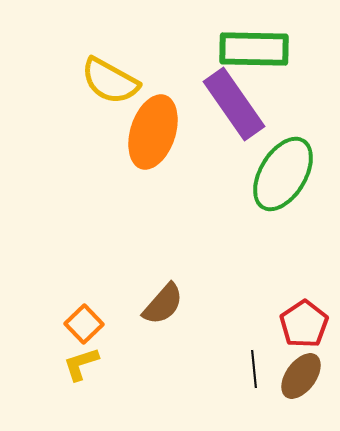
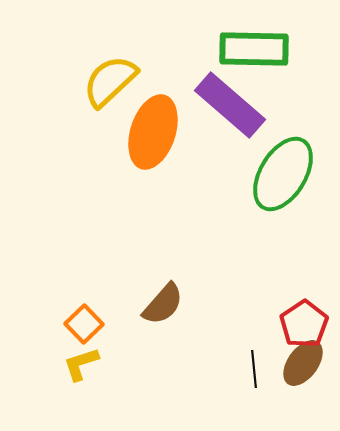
yellow semicircle: rotated 108 degrees clockwise
purple rectangle: moved 4 px left, 1 px down; rotated 14 degrees counterclockwise
brown ellipse: moved 2 px right, 13 px up
